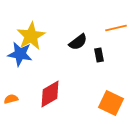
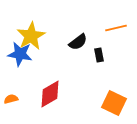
orange square: moved 3 px right
